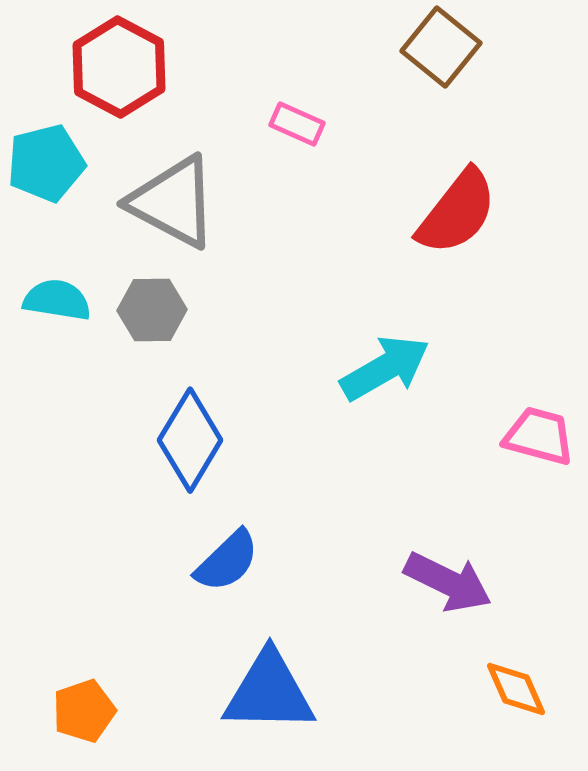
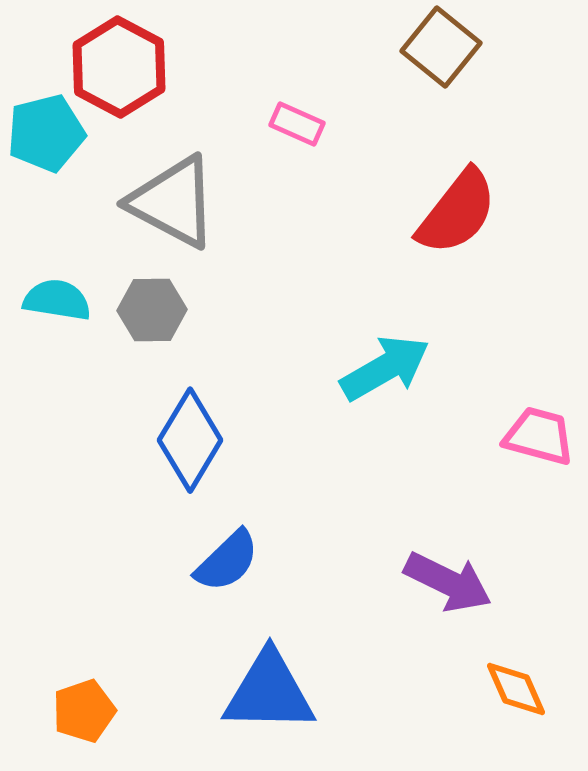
cyan pentagon: moved 30 px up
